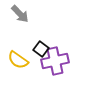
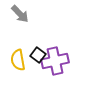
black square: moved 3 px left, 6 px down
yellow semicircle: rotated 45 degrees clockwise
